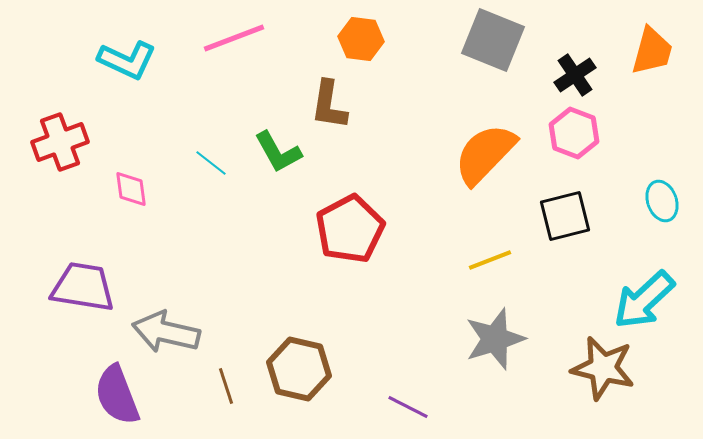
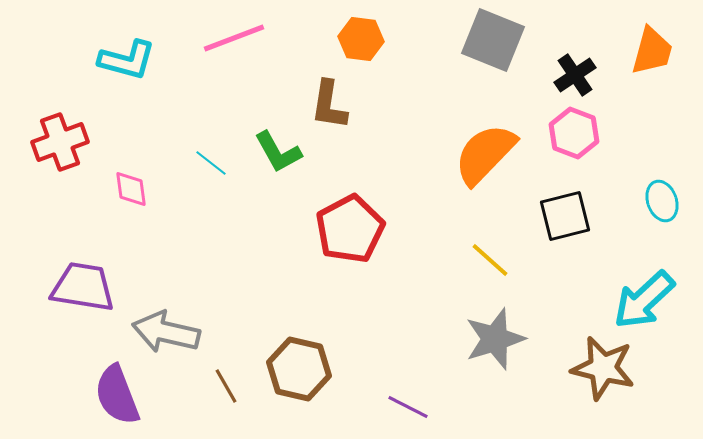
cyan L-shape: rotated 10 degrees counterclockwise
yellow line: rotated 63 degrees clockwise
brown line: rotated 12 degrees counterclockwise
